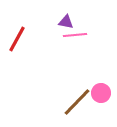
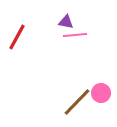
red line: moved 2 px up
